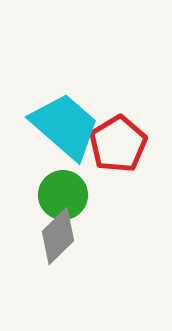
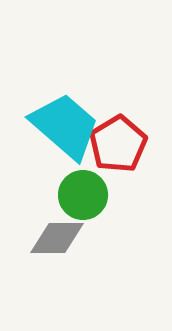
green circle: moved 20 px right
gray diamond: moved 1 px left, 2 px down; rotated 44 degrees clockwise
